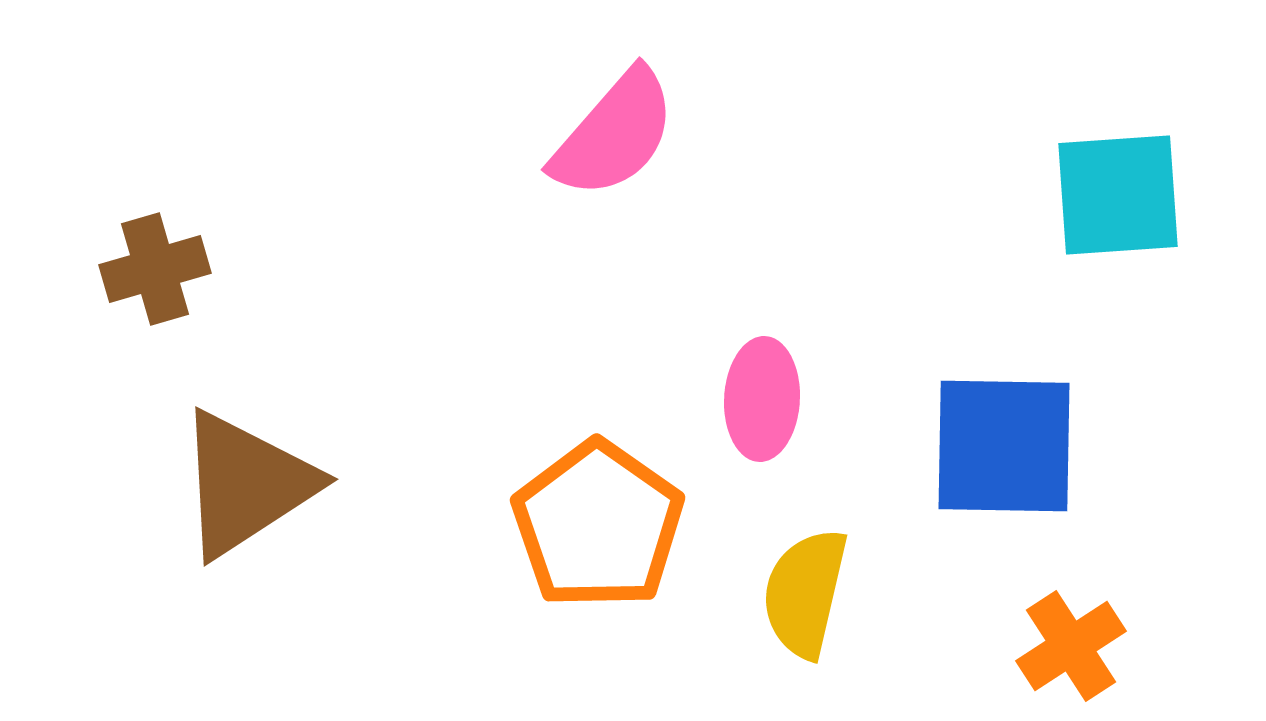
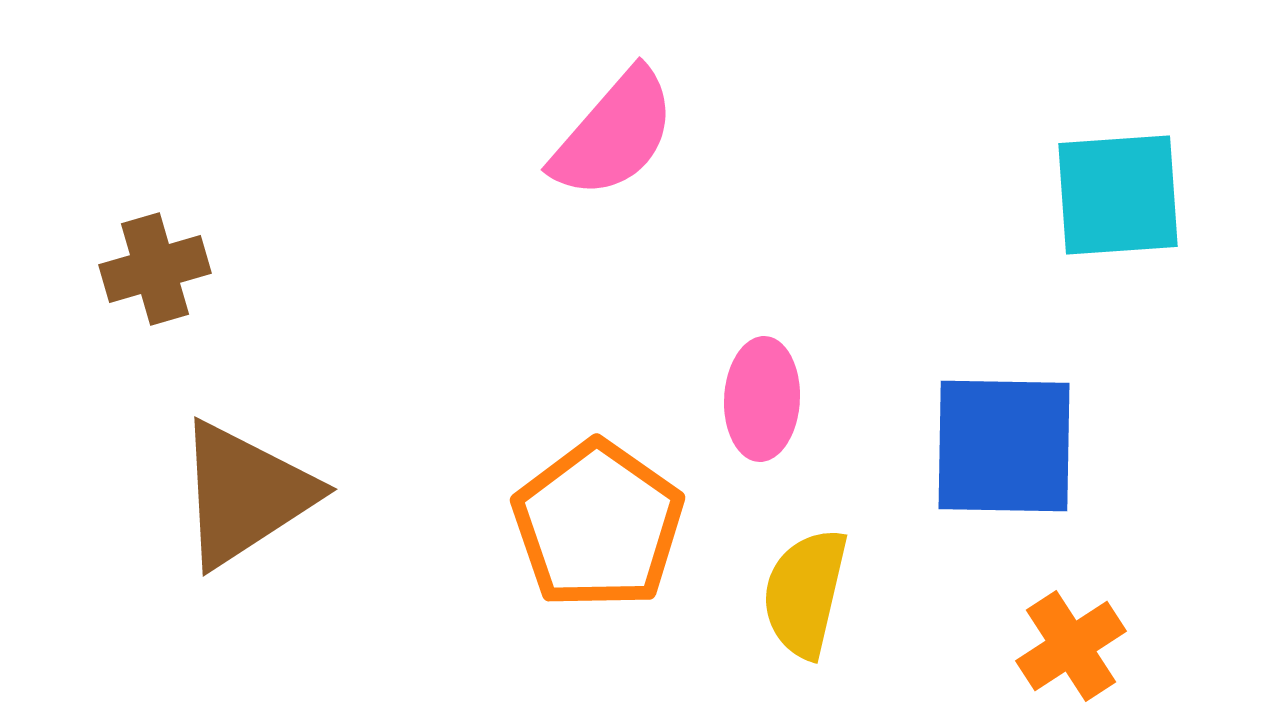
brown triangle: moved 1 px left, 10 px down
